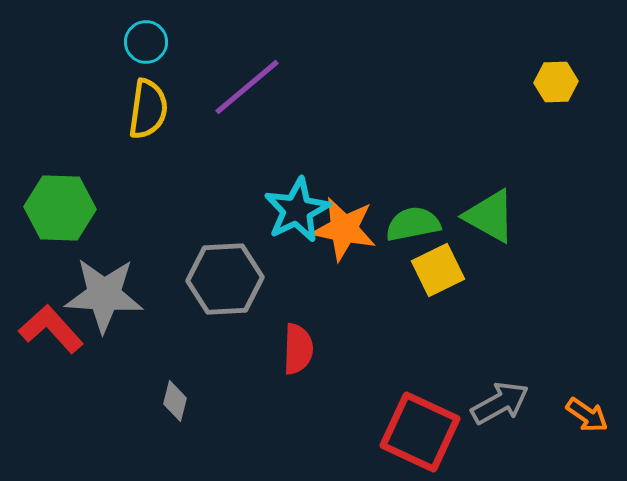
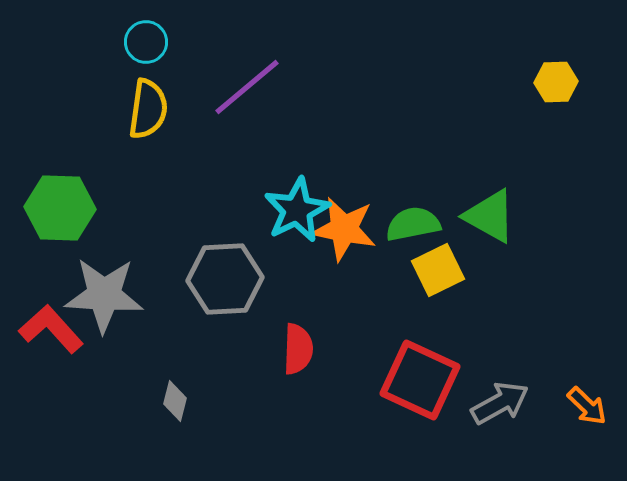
orange arrow: moved 9 px up; rotated 9 degrees clockwise
red square: moved 52 px up
